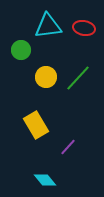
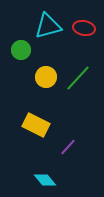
cyan triangle: rotated 8 degrees counterclockwise
yellow rectangle: rotated 32 degrees counterclockwise
